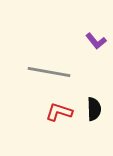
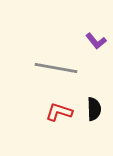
gray line: moved 7 px right, 4 px up
